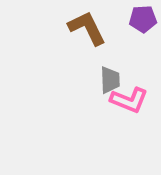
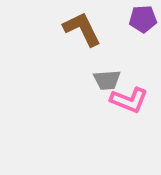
brown L-shape: moved 5 px left, 1 px down
gray trapezoid: moved 3 px left; rotated 88 degrees clockwise
